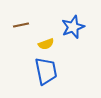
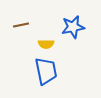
blue star: rotated 10 degrees clockwise
yellow semicircle: rotated 21 degrees clockwise
